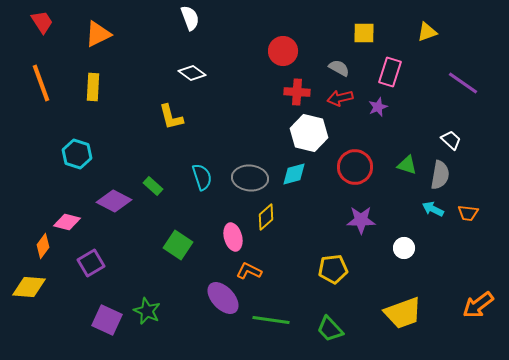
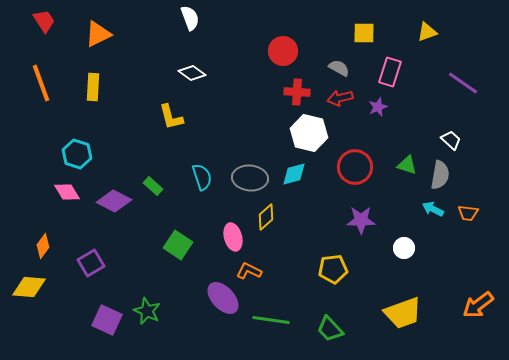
red trapezoid at (42, 22): moved 2 px right, 1 px up
pink diamond at (67, 222): moved 30 px up; rotated 44 degrees clockwise
